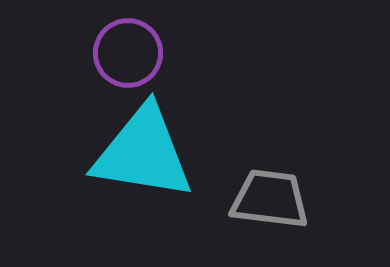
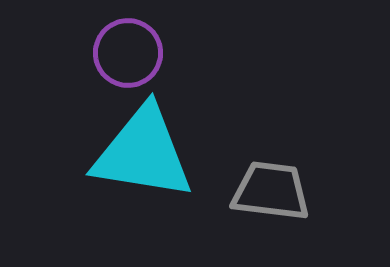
gray trapezoid: moved 1 px right, 8 px up
